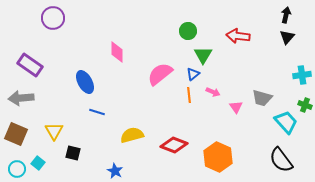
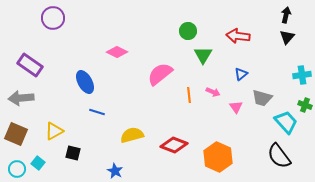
pink diamond: rotated 65 degrees counterclockwise
blue triangle: moved 48 px right
yellow triangle: rotated 30 degrees clockwise
black semicircle: moved 2 px left, 4 px up
